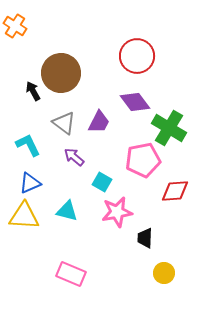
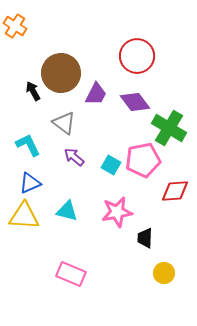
purple trapezoid: moved 3 px left, 28 px up
cyan square: moved 9 px right, 17 px up
